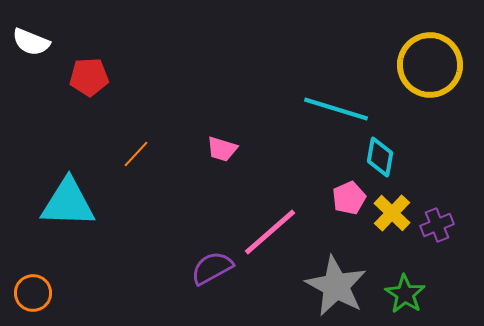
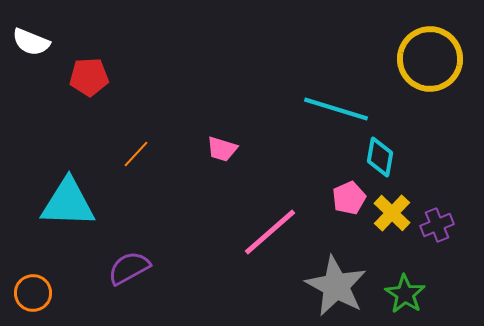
yellow circle: moved 6 px up
purple semicircle: moved 83 px left
